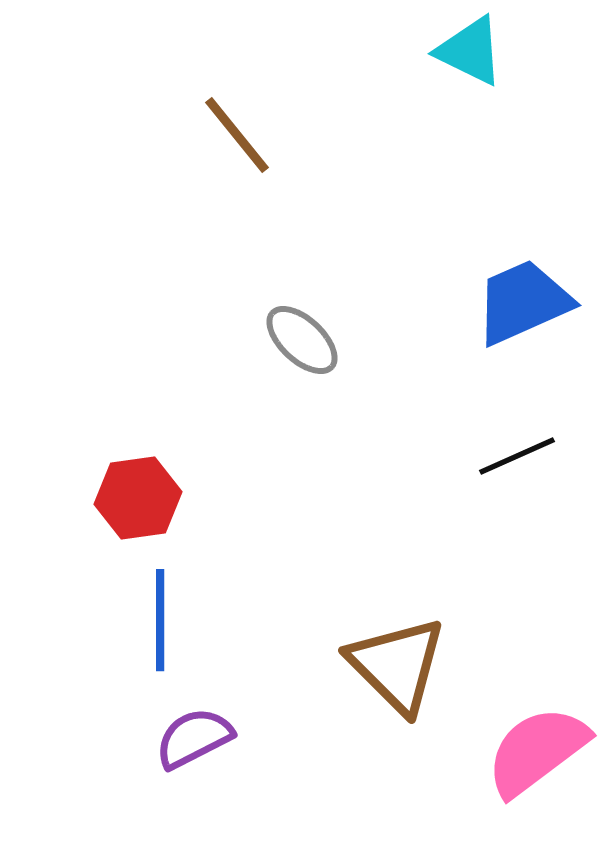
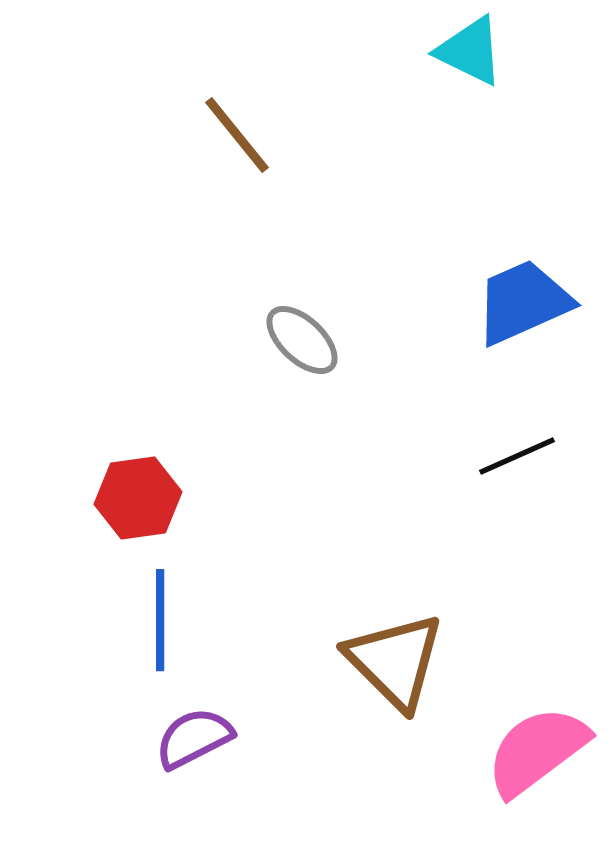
brown triangle: moved 2 px left, 4 px up
